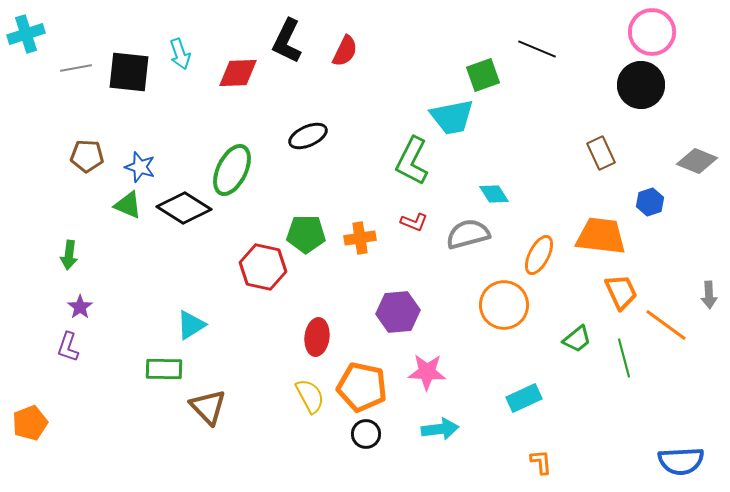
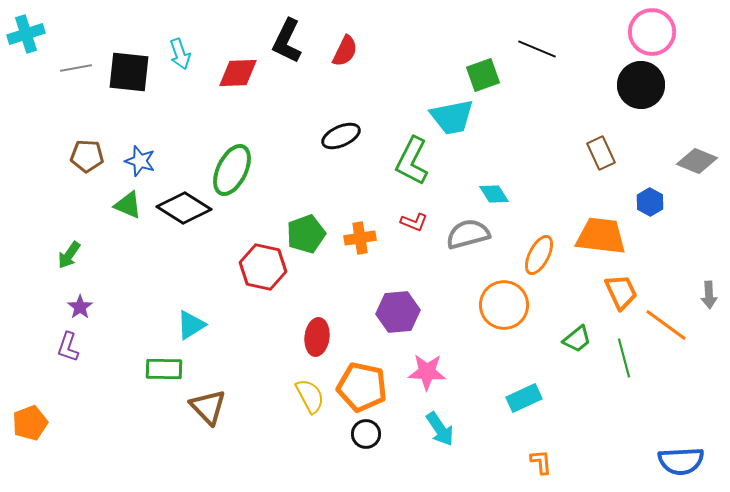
black ellipse at (308, 136): moved 33 px right
blue star at (140, 167): moved 6 px up
blue hexagon at (650, 202): rotated 12 degrees counterclockwise
green pentagon at (306, 234): rotated 21 degrees counterclockwise
green arrow at (69, 255): rotated 28 degrees clockwise
cyan arrow at (440, 429): rotated 63 degrees clockwise
